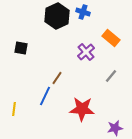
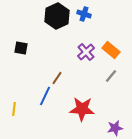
blue cross: moved 1 px right, 2 px down
orange rectangle: moved 12 px down
